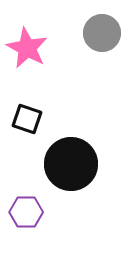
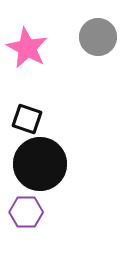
gray circle: moved 4 px left, 4 px down
black circle: moved 31 px left
